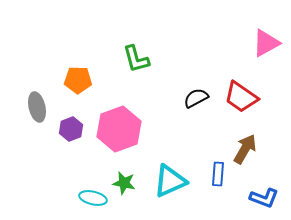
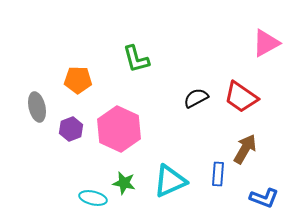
pink hexagon: rotated 15 degrees counterclockwise
